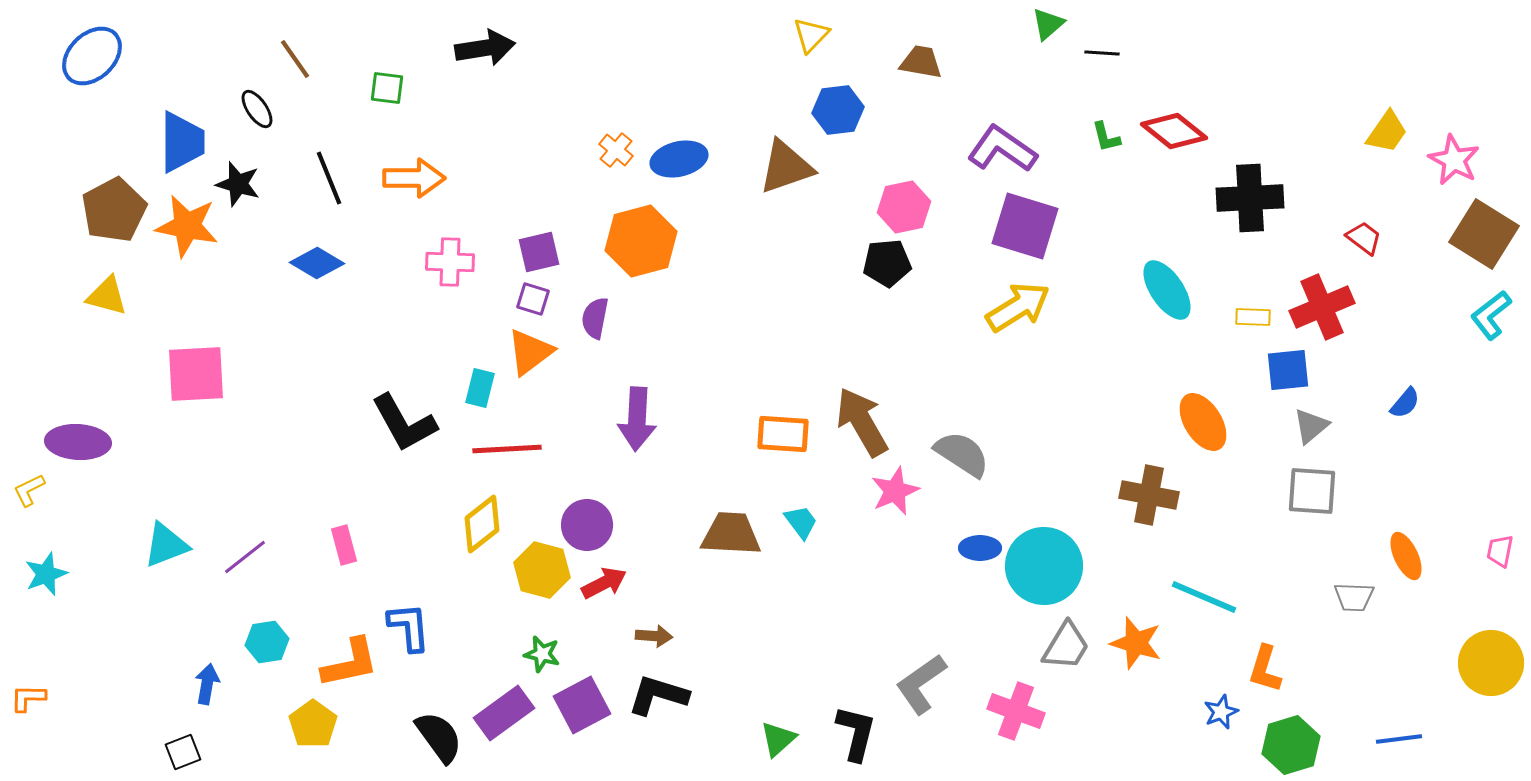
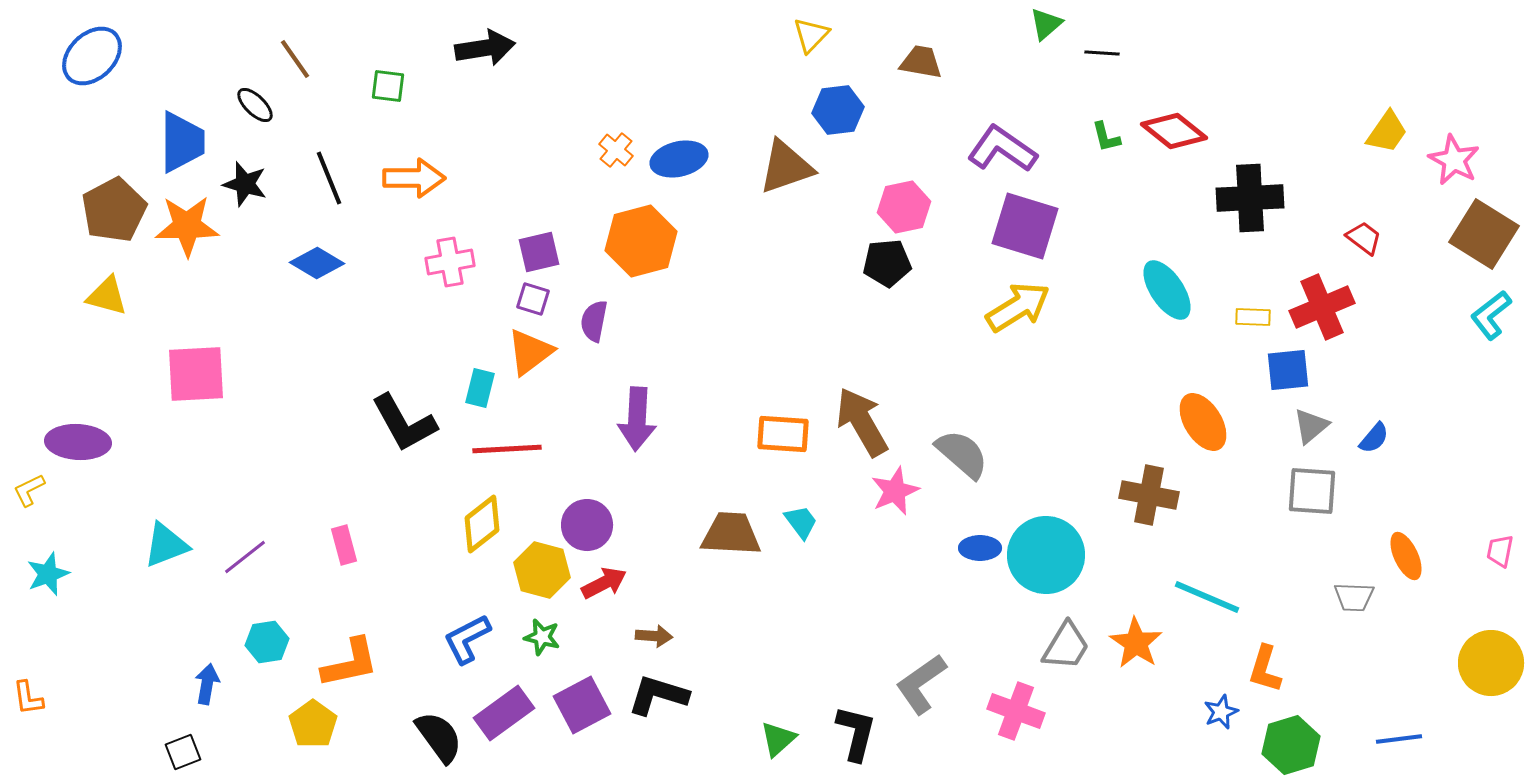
green triangle at (1048, 24): moved 2 px left
green square at (387, 88): moved 1 px right, 2 px up
black ellipse at (257, 109): moved 2 px left, 4 px up; rotated 12 degrees counterclockwise
black star at (238, 184): moved 7 px right
orange star at (187, 226): rotated 12 degrees counterclockwise
pink cross at (450, 262): rotated 12 degrees counterclockwise
purple semicircle at (595, 318): moved 1 px left, 3 px down
blue semicircle at (1405, 403): moved 31 px left, 35 px down
gray semicircle at (962, 454): rotated 8 degrees clockwise
cyan circle at (1044, 566): moved 2 px right, 11 px up
cyan star at (46, 574): moved 2 px right
cyan line at (1204, 597): moved 3 px right
blue L-shape at (409, 627): moved 58 px right, 12 px down; rotated 112 degrees counterclockwise
orange star at (1136, 643): rotated 16 degrees clockwise
green star at (542, 654): moved 17 px up
orange L-shape at (28, 698): rotated 99 degrees counterclockwise
